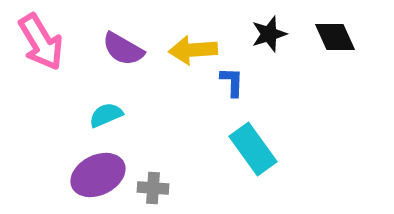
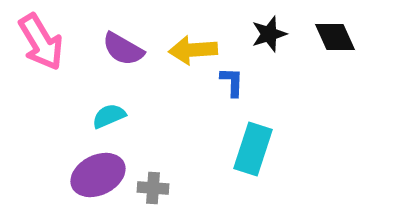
cyan semicircle: moved 3 px right, 1 px down
cyan rectangle: rotated 54 degrees clockwise
